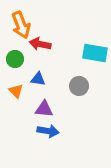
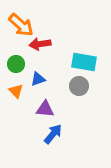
orange arrow: rotated 28 degrees counterclockwise
red arrow: rotated 20 degrees counterclockwise
cyan rectangle: moved 11 px left, 9 px down
green circle: moved 1 px right, 5 px down
blue triangle: rotated 28 degrees counterclockwise
purple triangle: moved 1 px right
blue arrow: moved 5 px right, 3 px down; rotated 60 degrees counterclockwise
